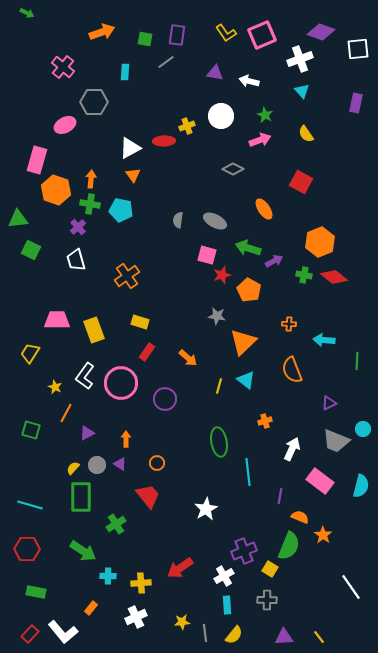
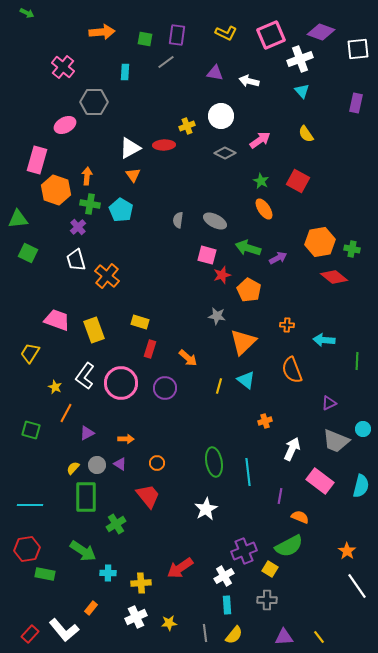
orange arrow at (102, 32): rotated 15 degrees clockwise
yellow L-shape at (226, 33): rotated 30 degrees counterclockwise
pink square at (262, 35): moved 9 px right
green star at (265, 115): moved 4 px left, 66 px down
pink arrow at (260, 140): rotated 15 degrees counterclockwise
red ellipse at (164, 141): moved 4 px down
gray diamond at (233, 169): moved 8 px left, 16 px up
orange arrow at (91, 179): moved 4 px left, 3 px up
red square at (301, 182): moved 3 px left, 1 px up
cyan pentagon at (121, 210): rotated 20 degrees clockwise
orange hexagon at (320, 242): rotated 12 degrees clockwise
green square at (31, 250): moved 3 px left, 3 px down
purple arrow at (274, 261): moved 4 px right, 3 px up
green cross at (304, 275): moved 48 px right, 26 px up
orange cross at (127, 276): moved 20 px left; rotated 15 degrees counterclockwise
pink trapezoid at (57, 320): rotated 20 degrees clockwise
orange cross at (289, 324): moved 2 px left, 1 px down
red rectangle at (147, 352): moved 3 px right, 3 px up; rotated 18 degrees counterclockwise
purple circle at (165, 399): moved 11 px up
orange arrow at (126, 439): rotated 91 degrees clockwise
green ellipse at (219, 442): moved 5 px left, 20 px down
green rectangle at (81, 497): moved 5 px right
cyan line at (30, 505): rotated 15 degrees counterclockwise
orange star at (323, 535): moved 24 px right, 16 px down
green semicircle at (289, 546): rotated 40 degrees clockwise
red hexagon at (27, 549): rotated 10 degrees counterclockwise
cyan cross at (108, 576): moved 3 px up
white line at (351, 587): moved 6 px right, 1 px up
green rectangle at (36, 592): moved 9 px right, 18 px up
yellow star at (182, 622): moved 13 px left, 1 px down
white L-shape at (63, 632): moved 1 px right, 2 px up
